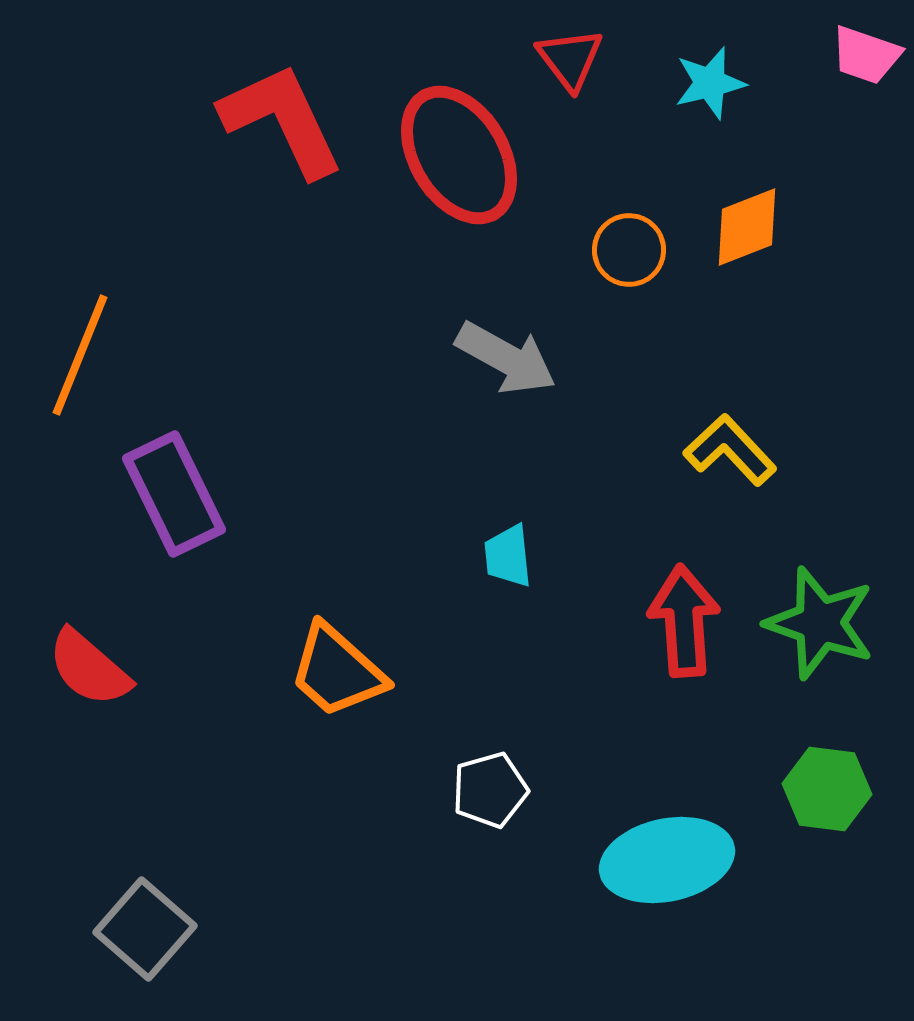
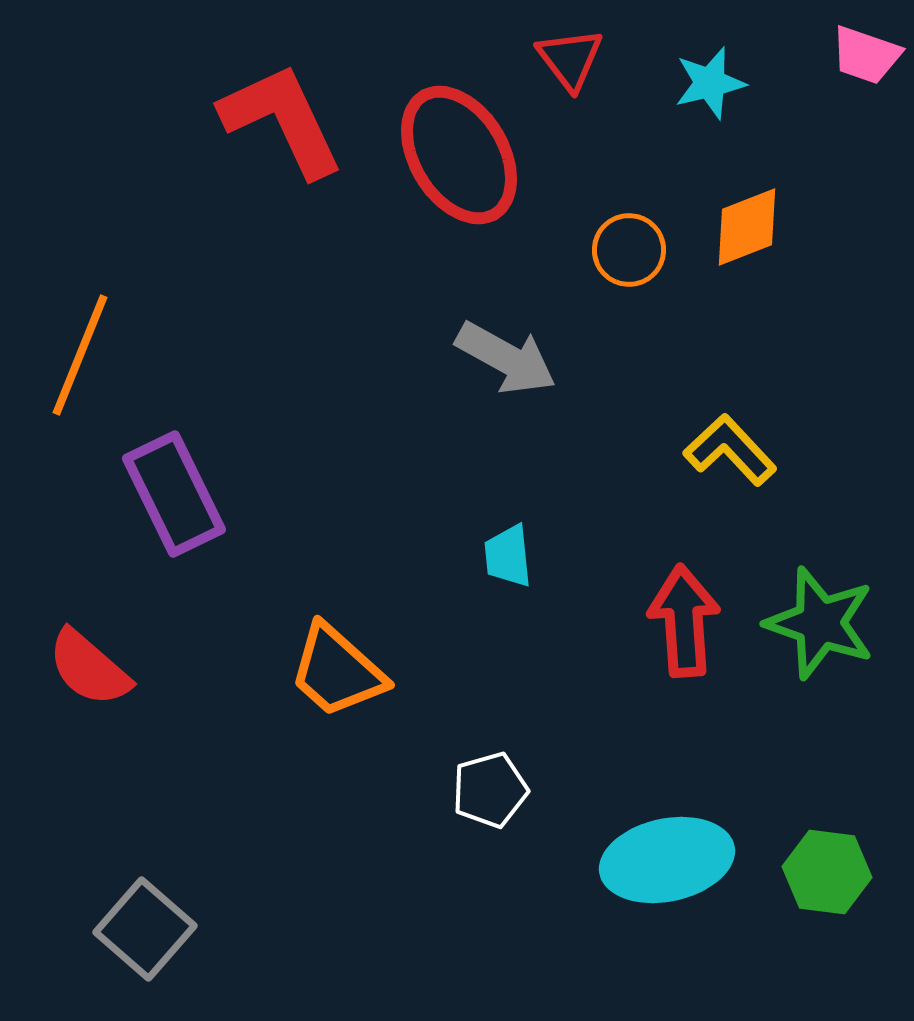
green hexagon: moved 83 px down
